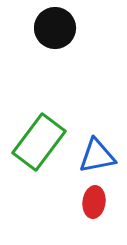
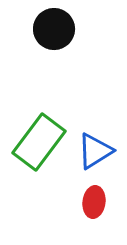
black circle: moved 1 px left, 1 px down
blue triangle: moved 2 px left, 5 px up; rotated 21 degrees counterclockwise
